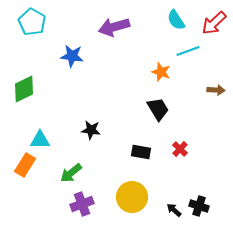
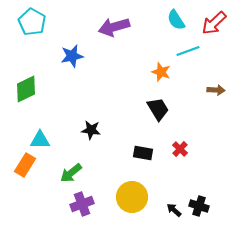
blue star: rotated 20 degrees counterclockwise
green diamond: moved 2 px right
black rectangle: moved 2 px right, 1 px down
